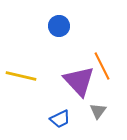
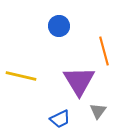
orange line: moved 2 px right, 15 px up; rotated 12 degrees clockwise
purple triangle: rotated 12 degrees clockwise
